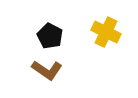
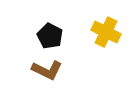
brown L-shape: rotated 8 degrees counterclockwise
